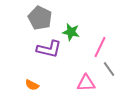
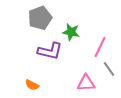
gray pentagon: rotated 25 degrees clockwise
purple L-shape: moved 1 px right, 2 px down
